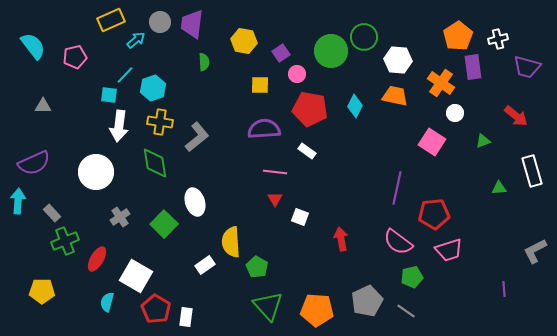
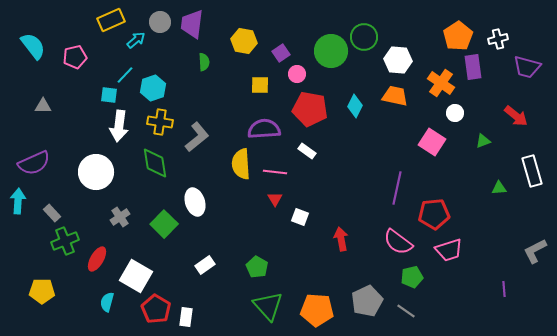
yellow semicircle at (231, 242): moved 10 px right, 78 px up
